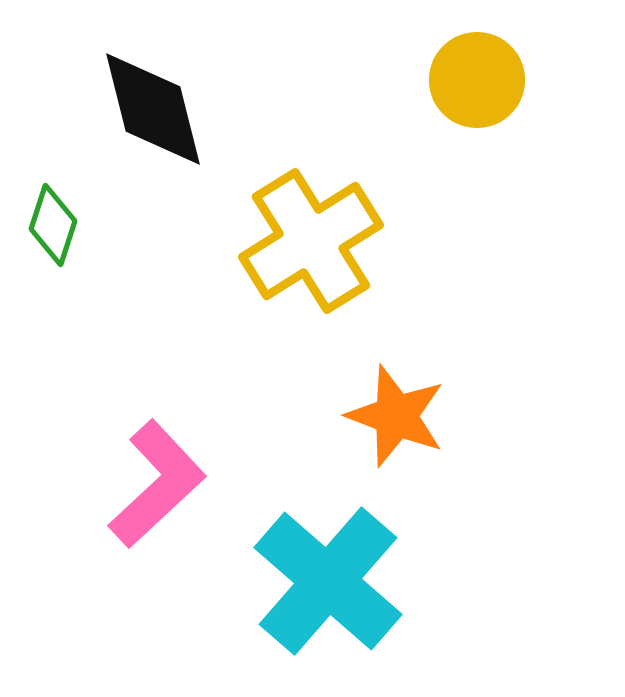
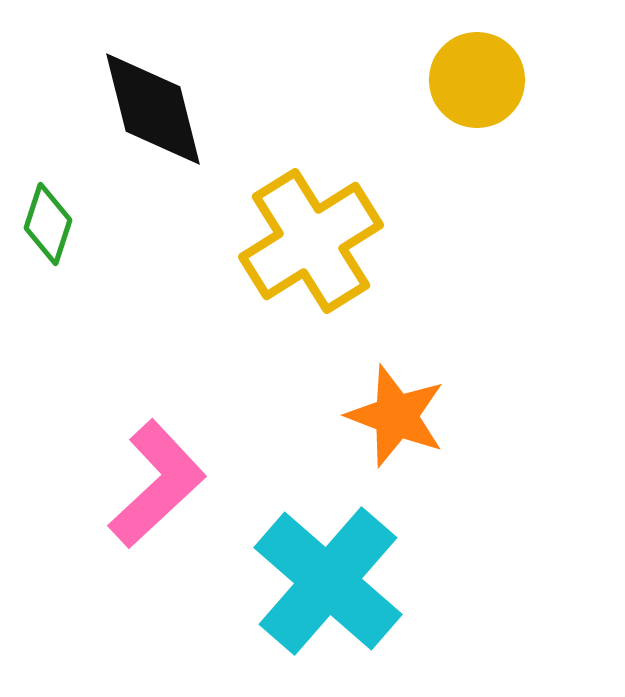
green diamond: moved 5 px left, 1 px up
